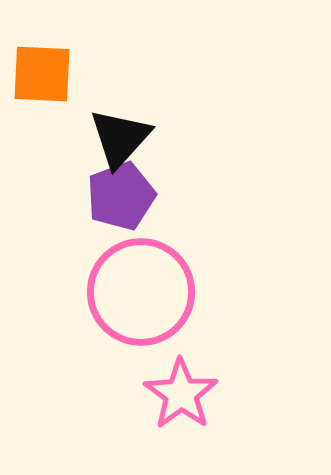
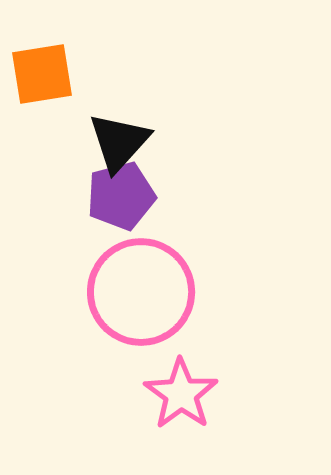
orange square: rotated 12 degrees counterclockwise
black triangle: moved 1 px left, 4 px down
purple pentagon: rotated 6 degrees clockwise
